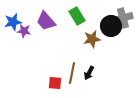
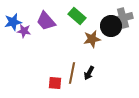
green rectangle: rotated 18 degrees counterclockwise
